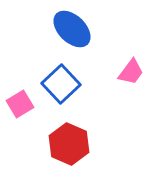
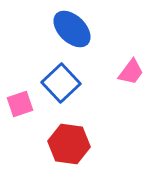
blue square: moved 1 px up
pink square: rotated 12 degrees clockwise
red hexagon: rotated 15 degrees counterclockwise
